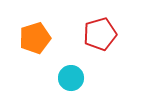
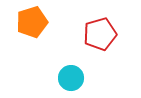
orange pentagon: moved 3 px left, 16 px up
